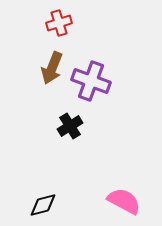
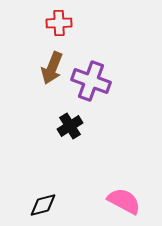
red cross: rotated 15 degrees clockwise
